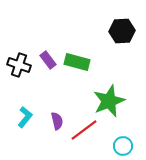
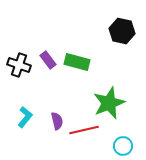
black hexagon: rotated 15 degrees clockwise
green star: moved 2 px down
red line: rotated 24 degrees clockwise
